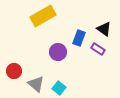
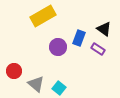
purple circle: moved 5 px up
